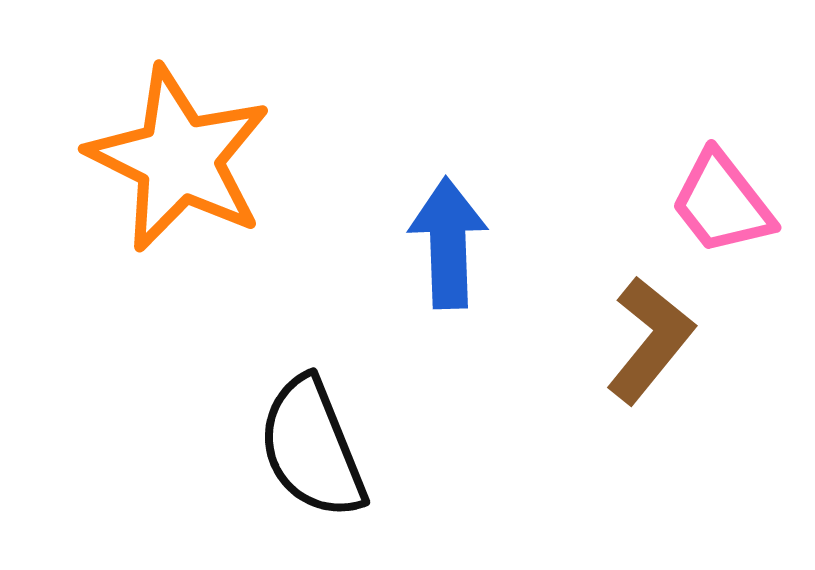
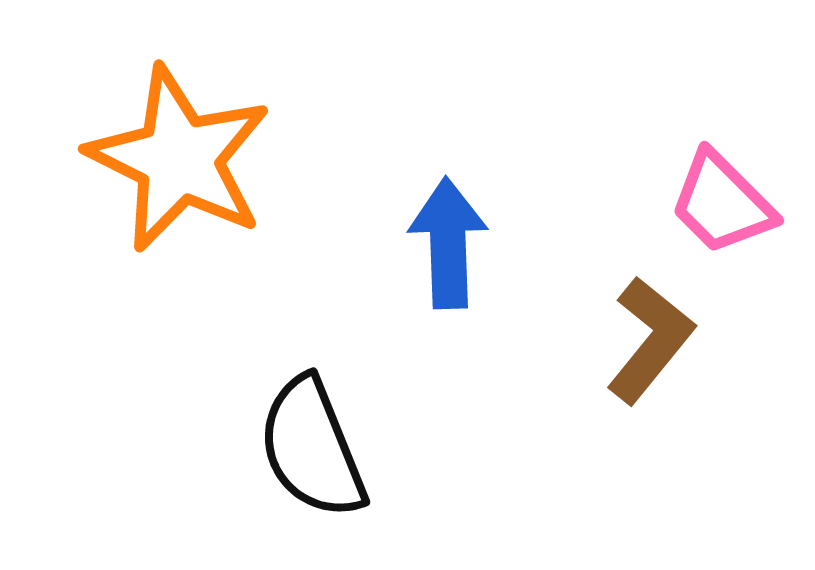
pink trapezoid: rotated 7 degrees counterclockwise
